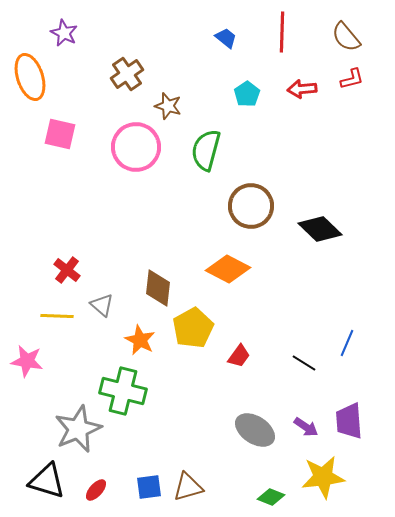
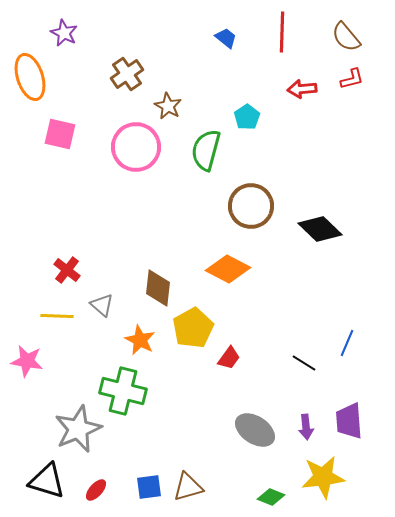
cyan pentagon: moved 23 px down
brown star: rotated 12 degrees clockwise
red trapezoid: moved 10 px left, 2 px down
purple arrow: rotated 50 degrees clockwise
